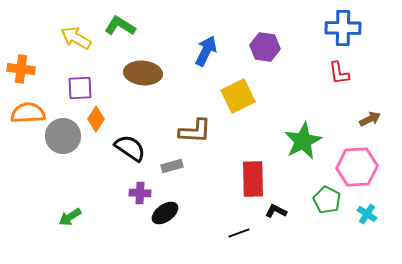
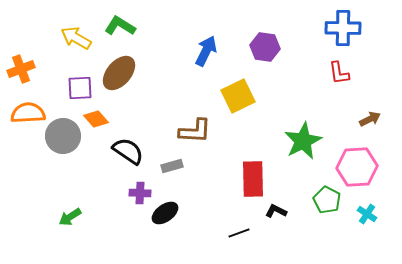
orange cross: rotated 28 degrees counterclockwise
brown ellipse: moved 24 px left; rotated 54 degrees counterclockwise
orange diamond: rotated 75 degrees counterclockwise
black semicircle: moved 2 px left, 3 px down
